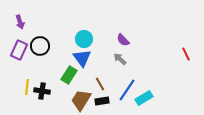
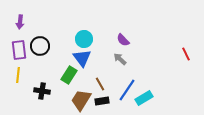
purple arrow: rotated 24 degrees clockwise
purple rectangle: rotated 30 degrees counterclockwise
yellow line: moved 9 px left, 12 px up
